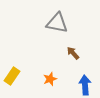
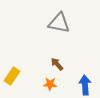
gray triangle: moved 2 px right
brown arrow: moved 16 px left, 11 px down
orange star: moved 5 px down; rotated 24 degrees clockwise
